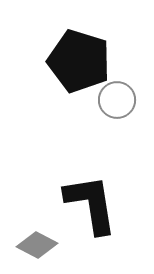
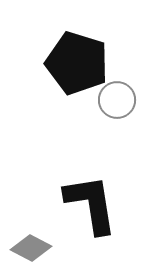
black pentagon: moved 2 px left, 2 px down
gray diamond: moved 6 px left, 3 px down
